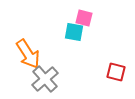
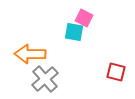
pink square: rotated 12 degrees clockwise
orange arrow: moved 2 px right; rotated 124 degrees clockwise
